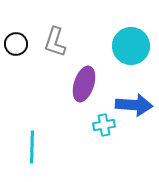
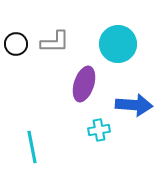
gray L-shape: rotated 108 degrees counterclockwise
cyan circle: moved 13 px left, 2 px up
cyan cross: moved 5 px left, 5 px down
cyan line: rotated 12 degrees counterclockwise
